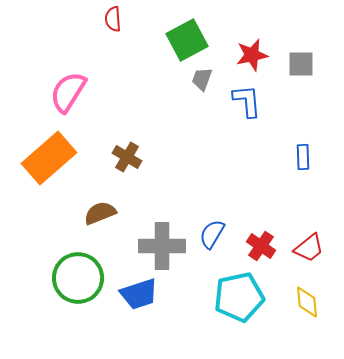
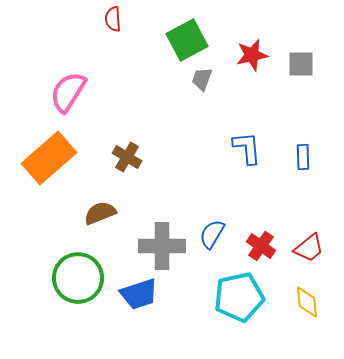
blue L-shape: moved 47 px down
